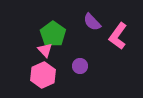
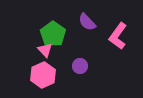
purple semicircle: moved 5 px left
